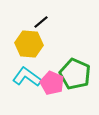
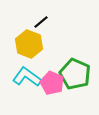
yellow hexagon: rotated 16 degrees clockwise
